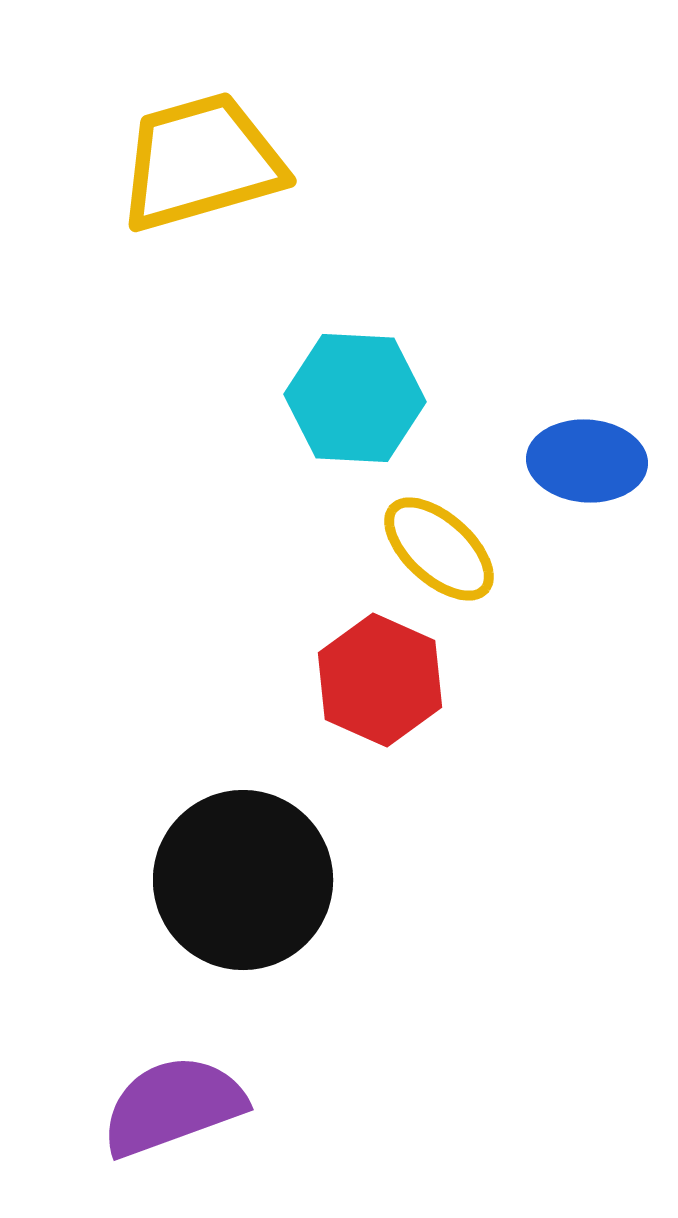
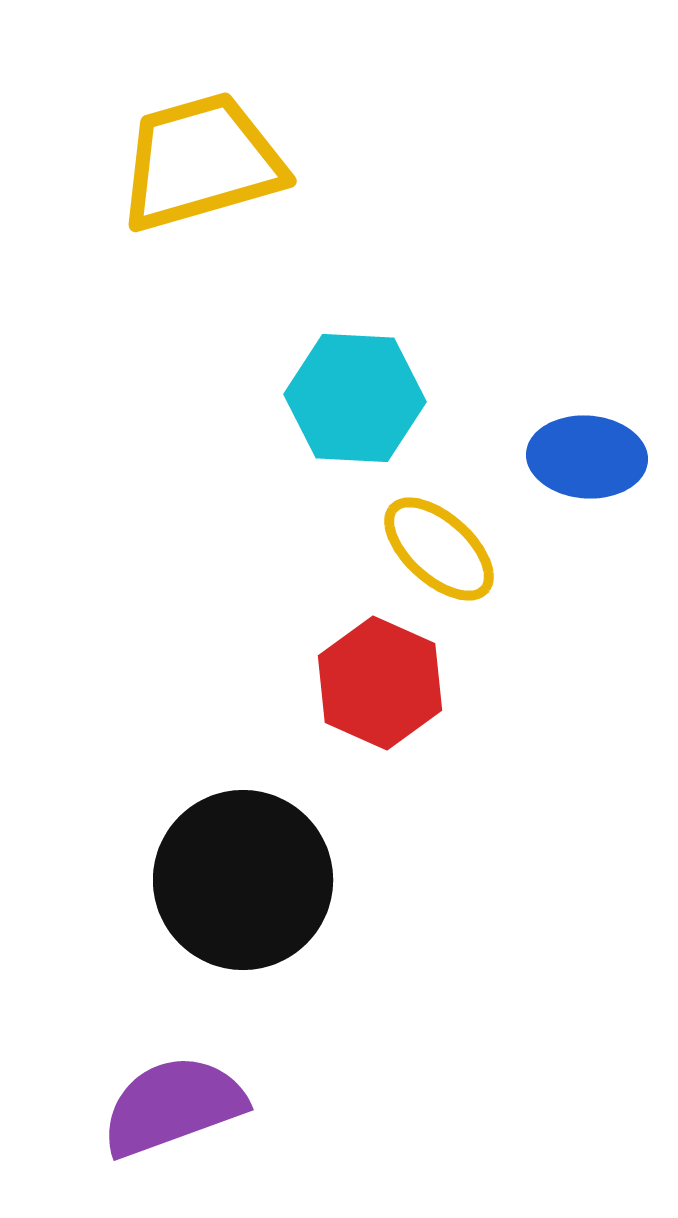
blue ellipse: moved 4 px up
red hexagon: moved 3 px down
